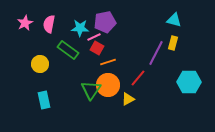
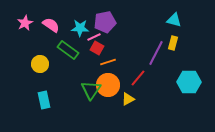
pink semicircle: moved 2 px right, 1 px down; rotated 114 degrees clockwise
